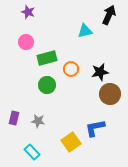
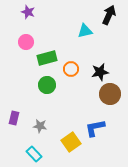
gray star: moved 2 px right, 5 px down
cyan rectangle: moved 2 px right, 2 px down
